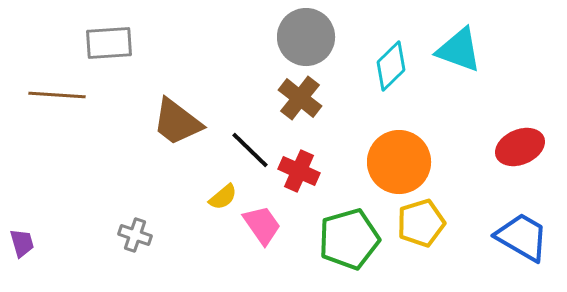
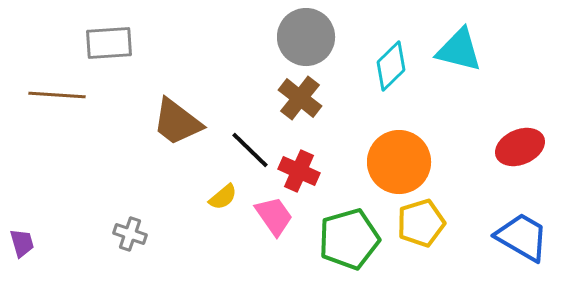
cyan triangle: rotated 6 degrees counterclockwise
pink trapezoid: moved 12 px right, 9 px up
gray cross: moved 5 px left, 1 px up
